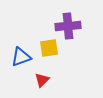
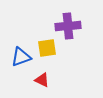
yellow square: moved 2 px left
red triangle: rotated 49 degrees counterclockwise
